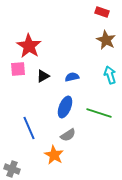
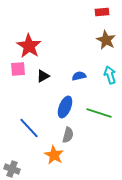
red rectangle: rotated 24 degrees counterclockwise
blue semicircle: moved 7 px right, 1 px up
blue line: rotated 20 degrees counterclockwise
gray semicircle: rotated 42 degrees counterclockwise
